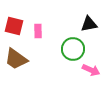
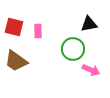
red square: moved 1 px down
brown trapezoid: moved 2 px down
